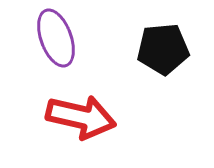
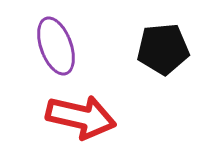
purple ellipse: moved 8 px down
